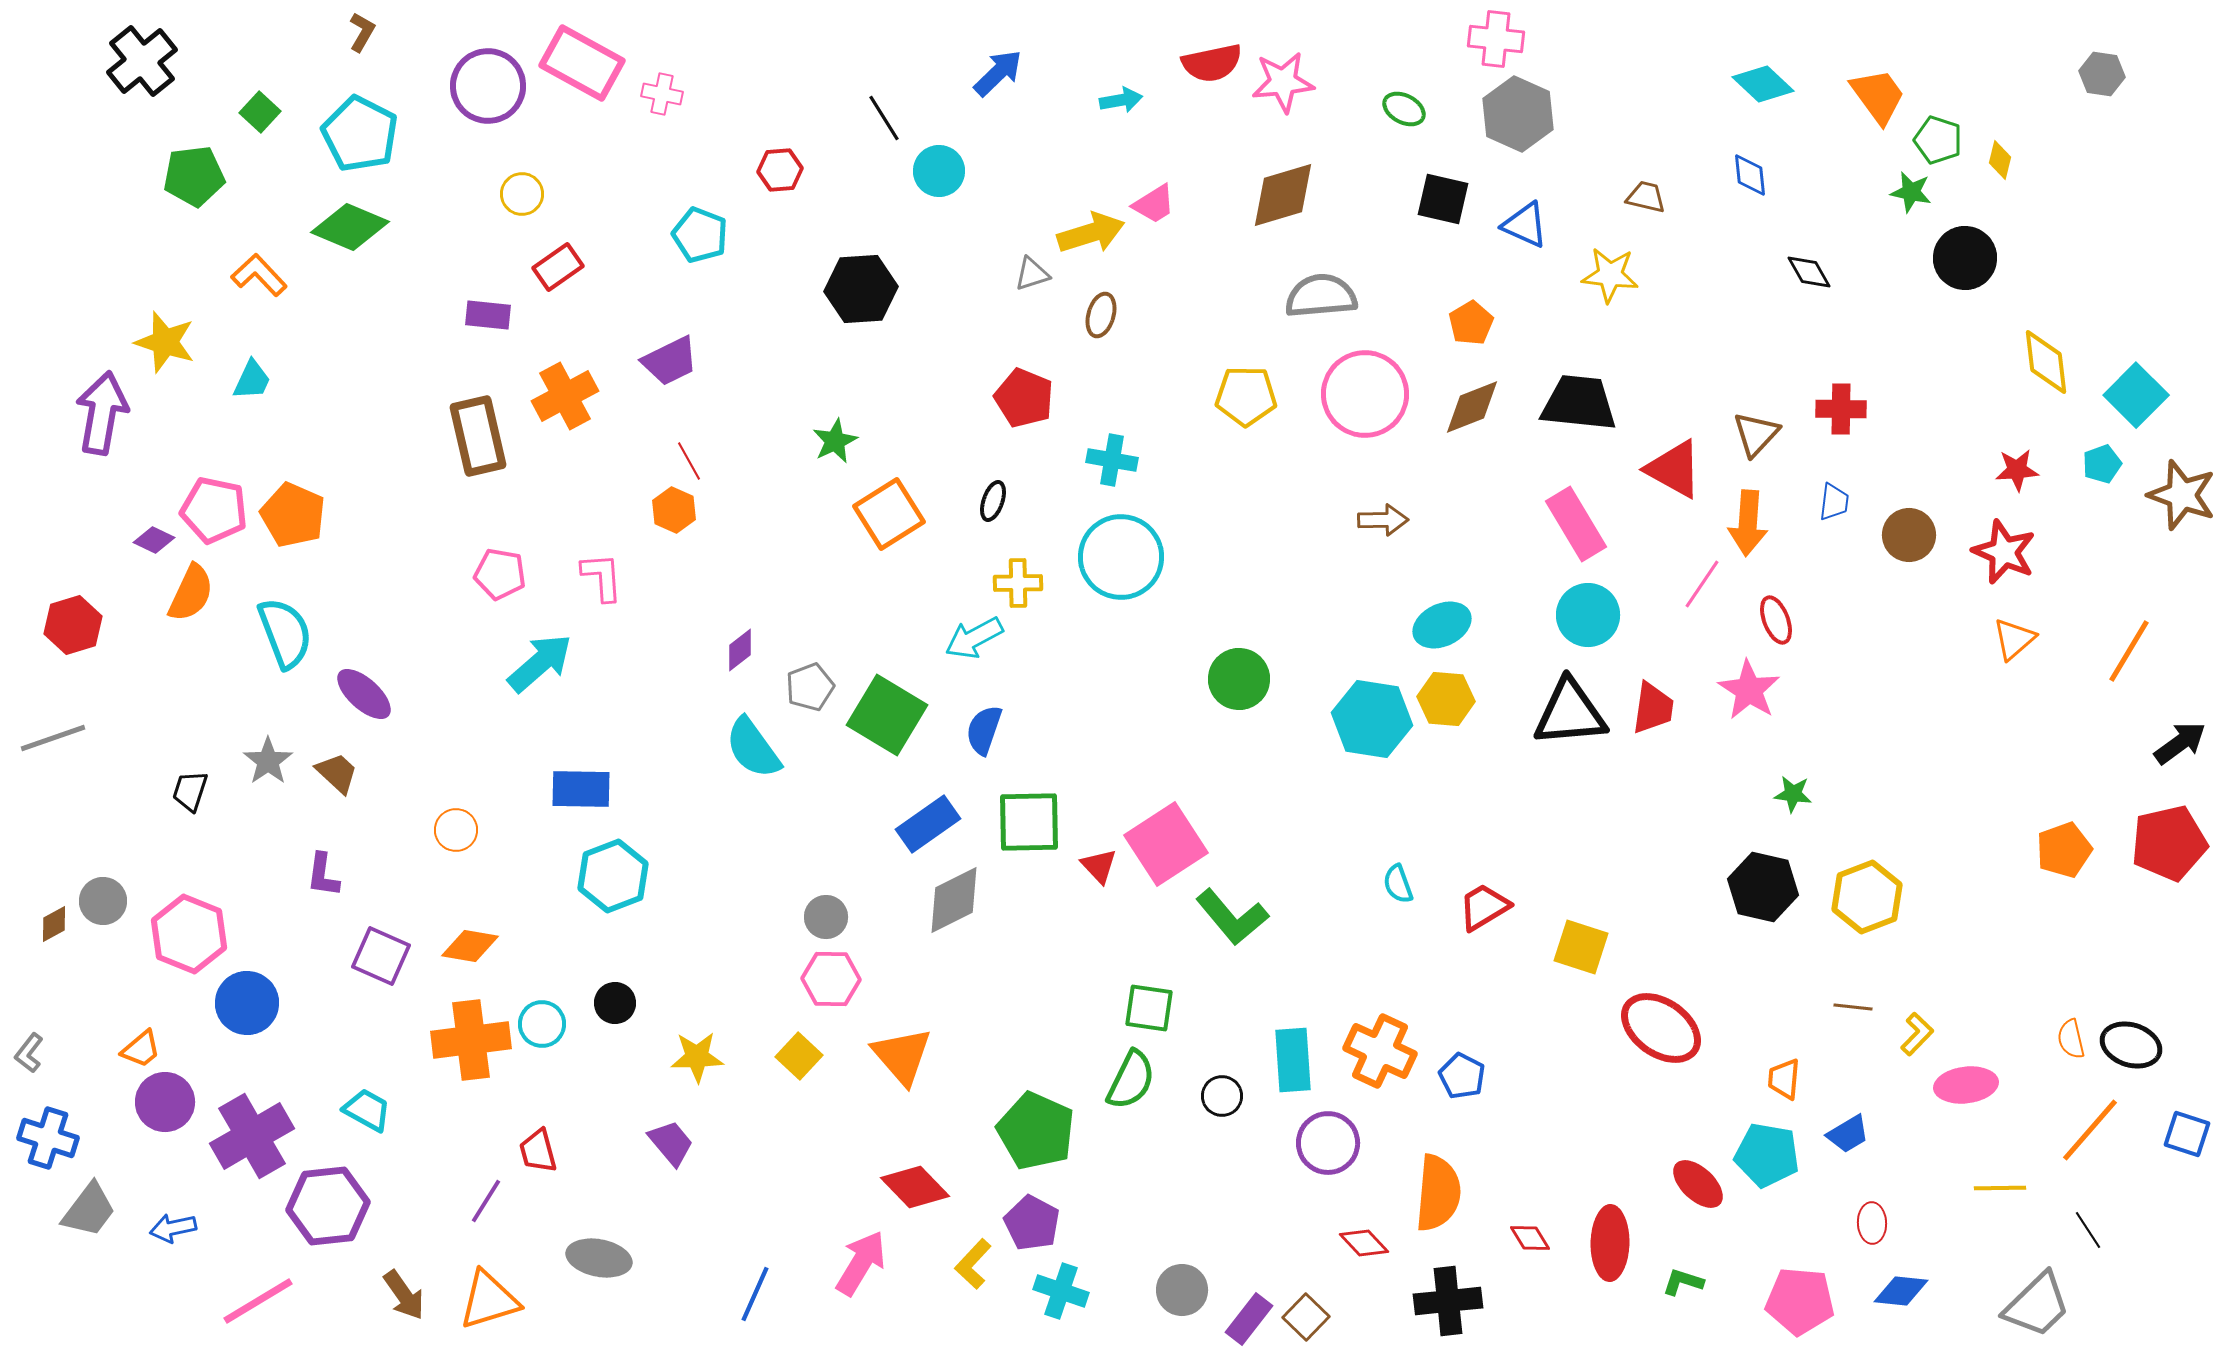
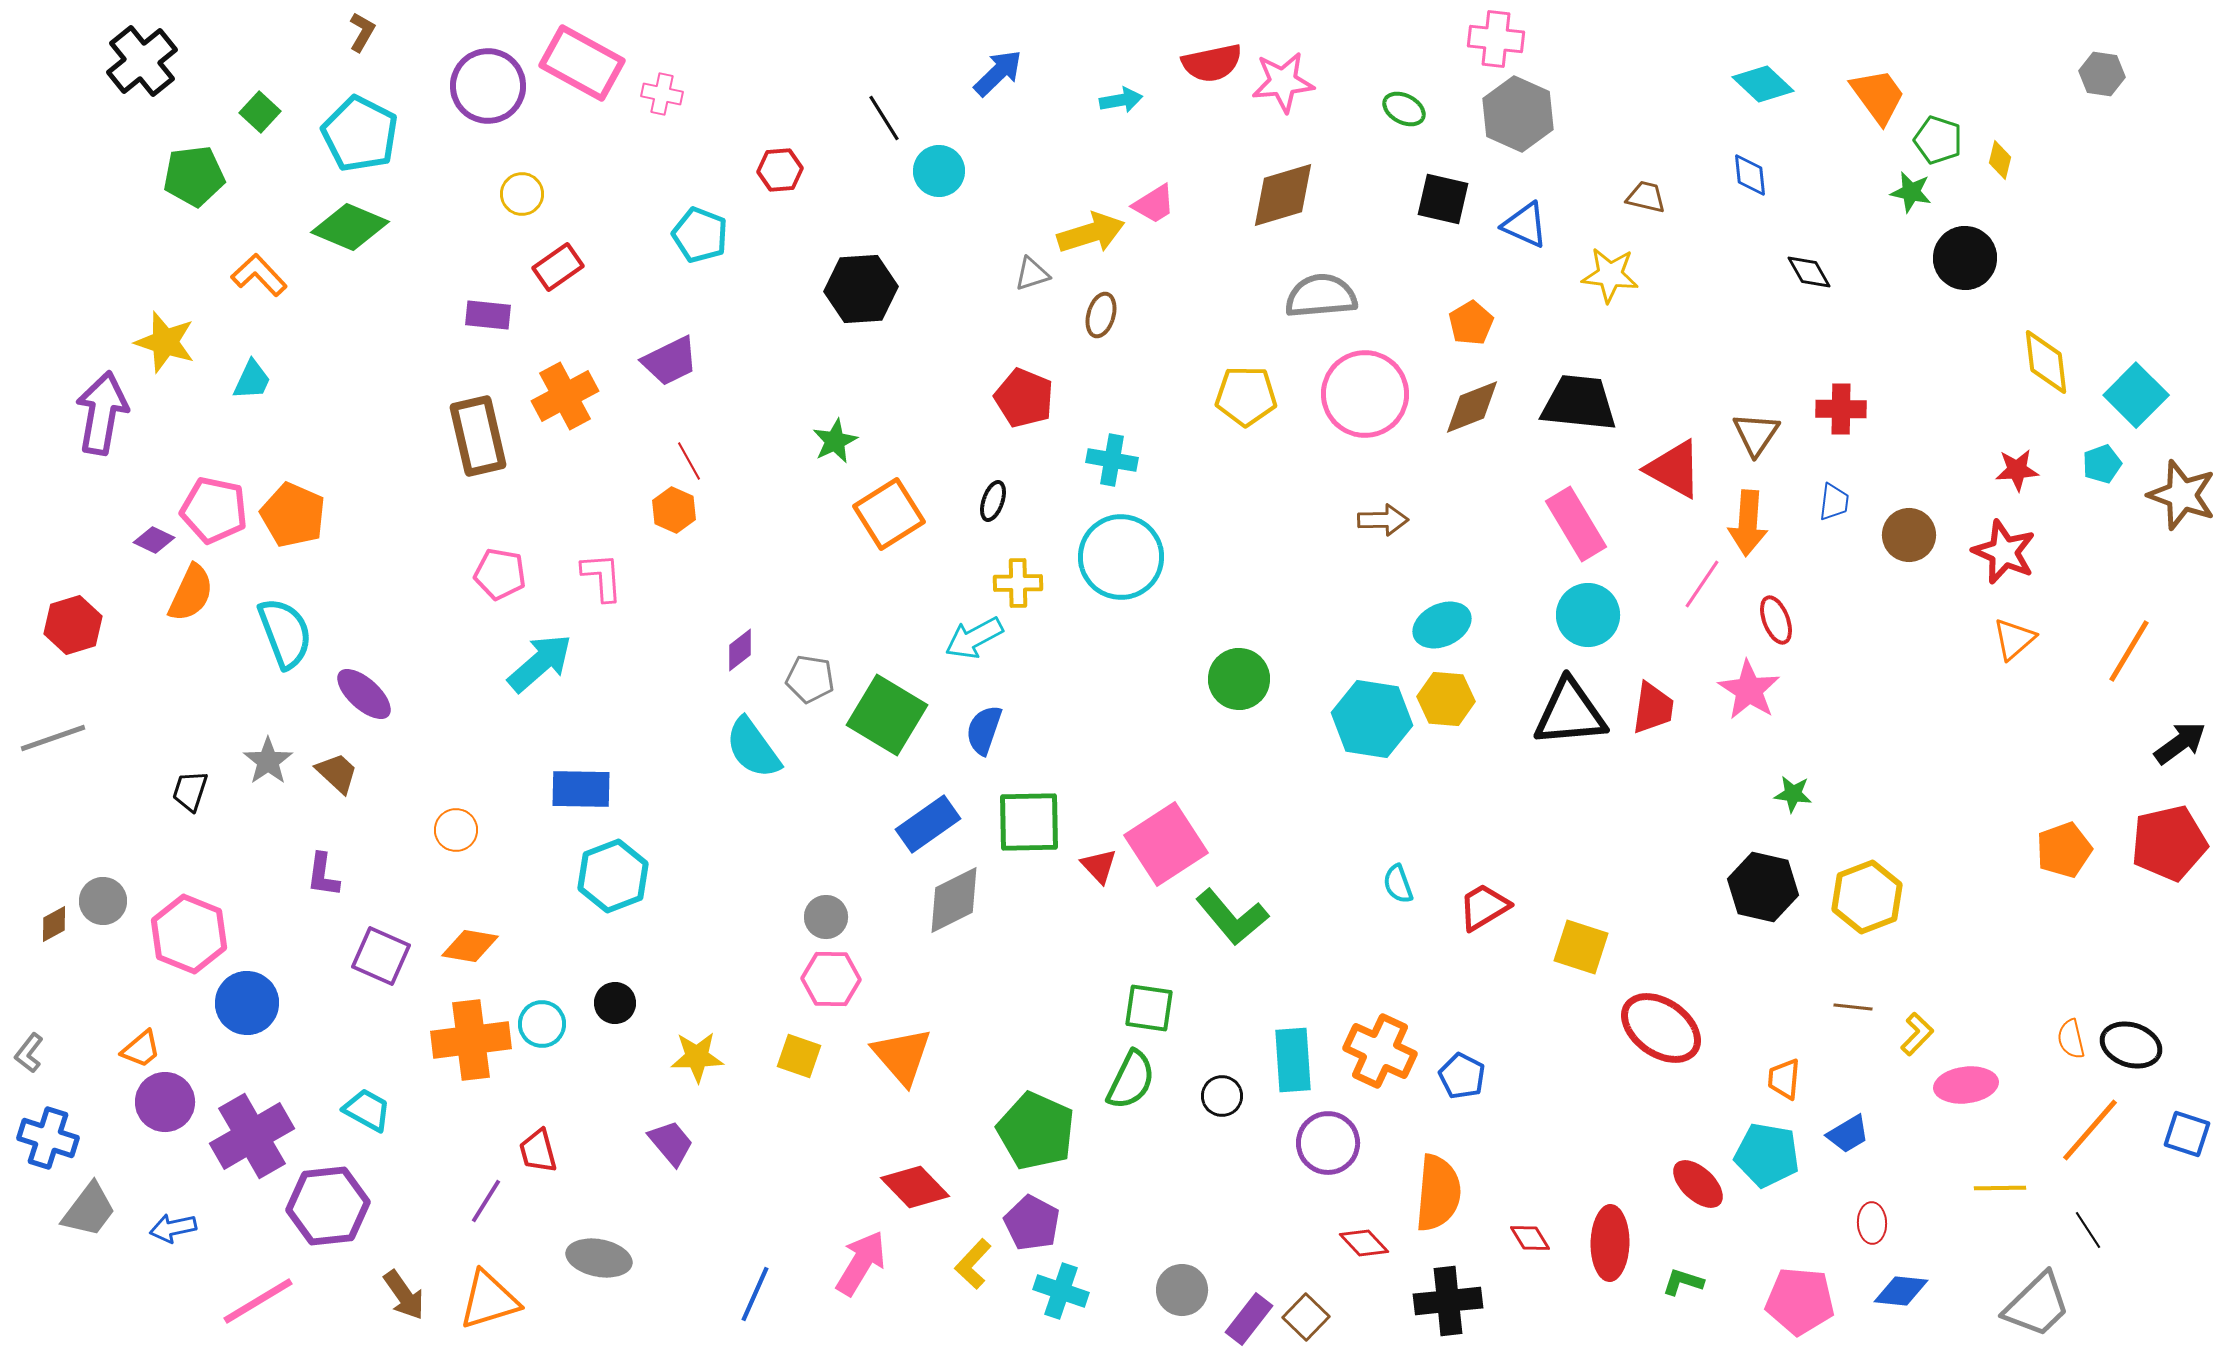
brown triangle at (1756, 434): rotated 9 degrees counterclockwise
gray pentagon at (810, 687): moved 8 px up; rotated 30 degrees clockwise
yellow square at (799, 1056): rotated 24 degrees counterclockwise
